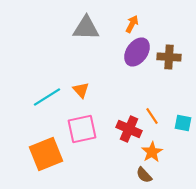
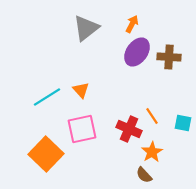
gray triangle: rotated 40 degrees counterclockwise
orange square: rotated 24 degrees counterclockwise
